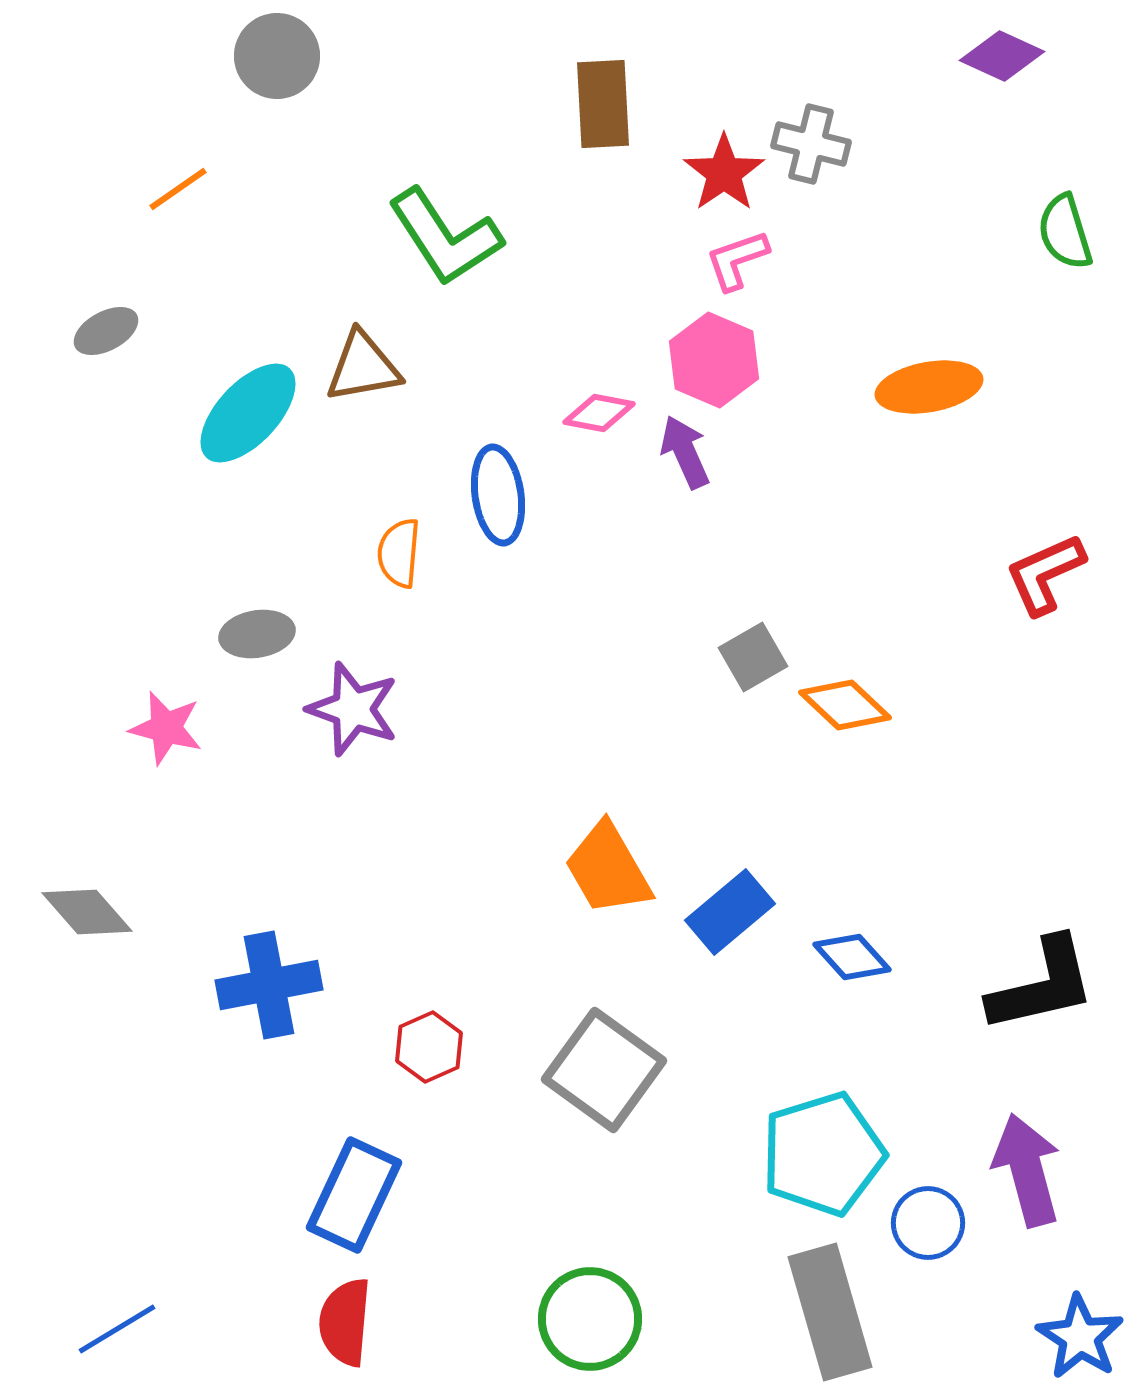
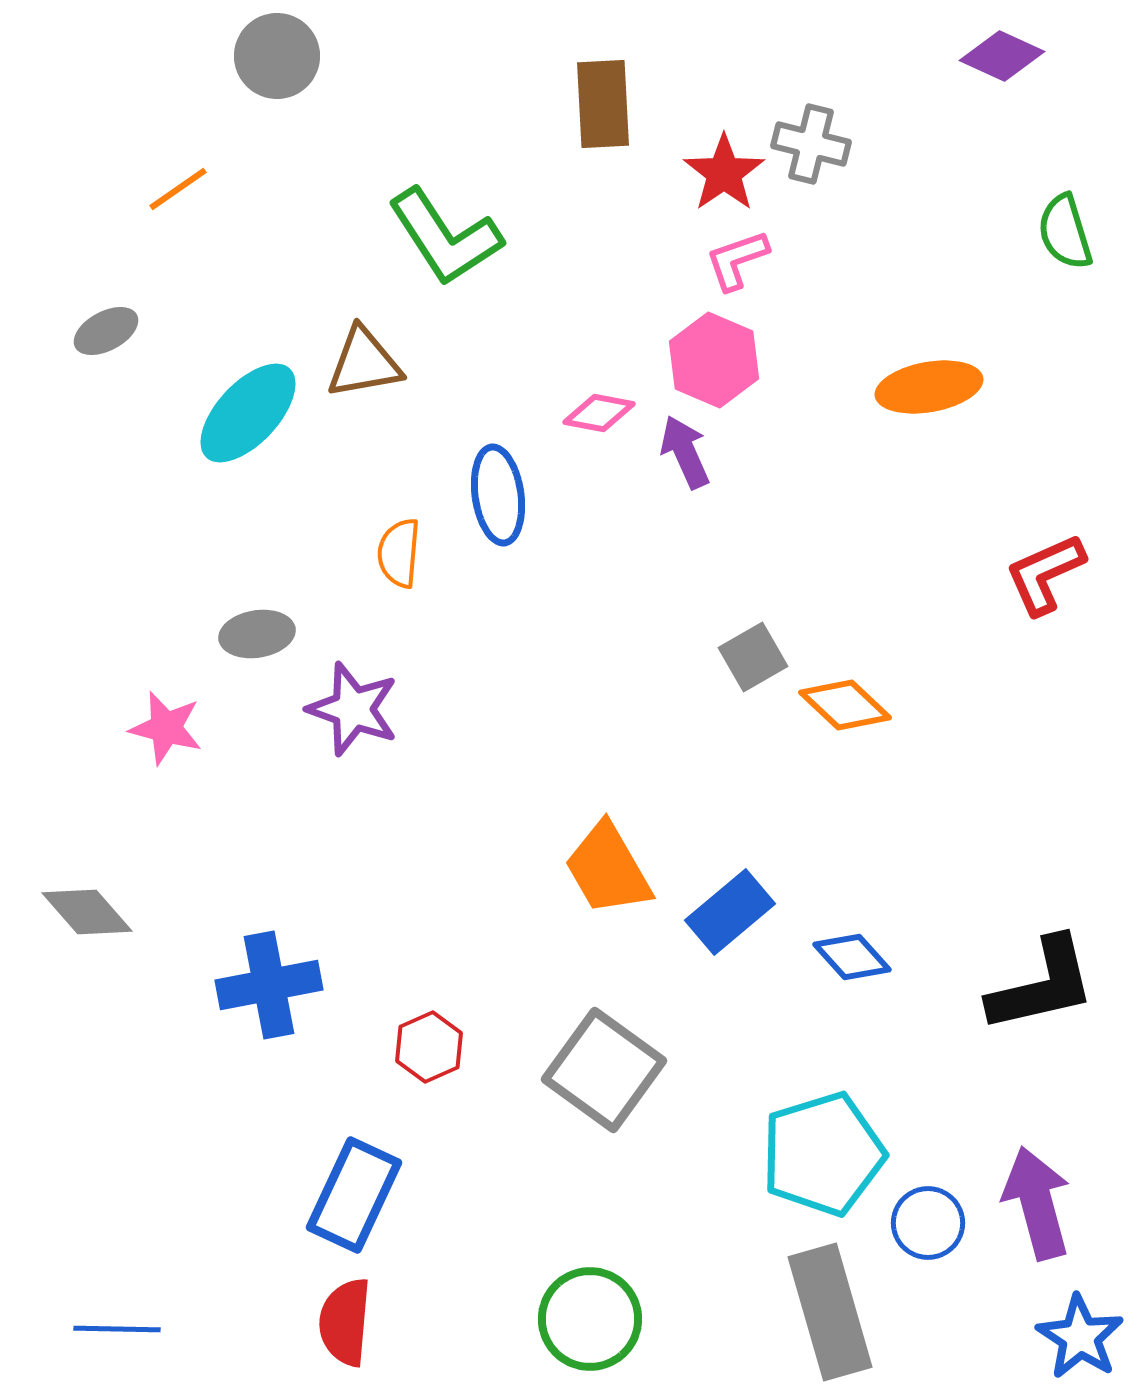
brown triangle at (363, 367): moved 1 px right, 4 px up
purple arrow at (1027, 1170): moved 10 px right, 33 px down
blue line at (117, 1329): rotated 32 degrees clockwise
